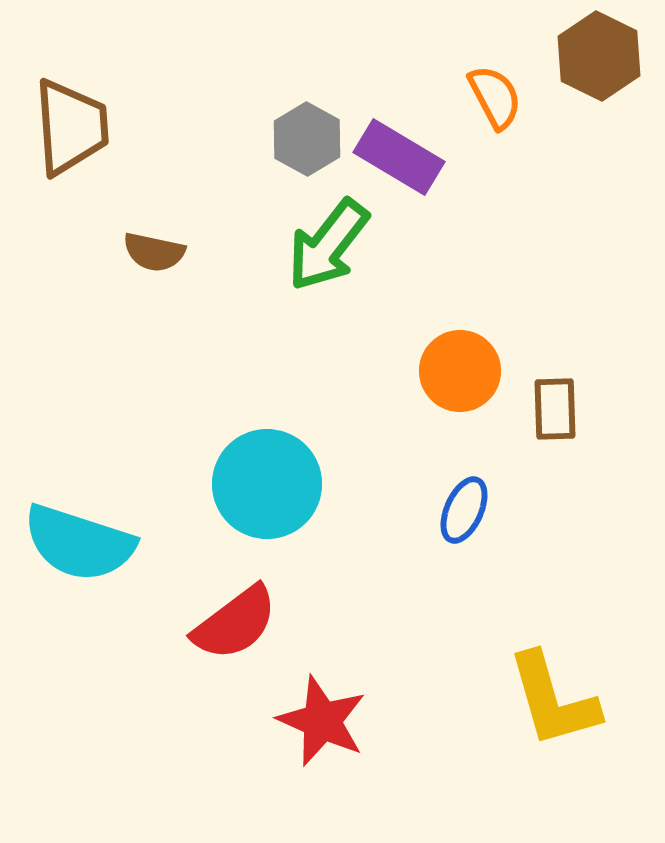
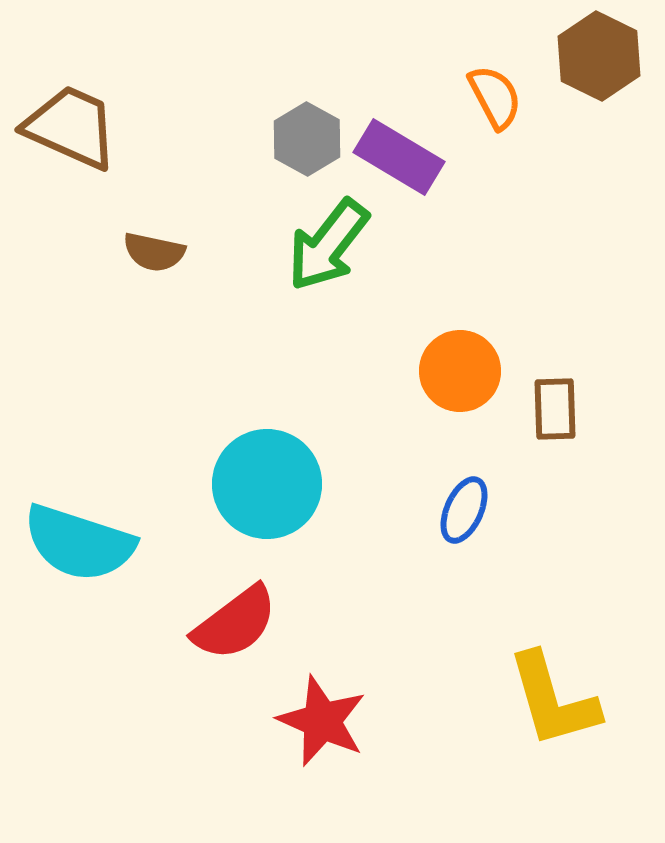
brown trapezoid: rotated 62 degrees counterclockwise
